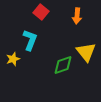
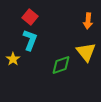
red square: moved 11 px left, 5 px down
orange arrow: moved 11 px right, 5 px down
yellow star: rotated 16 degrees counterclockwise
green diamond: moved 2 px left
